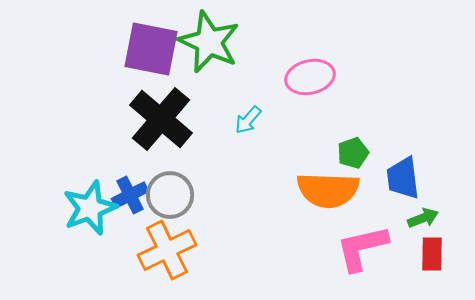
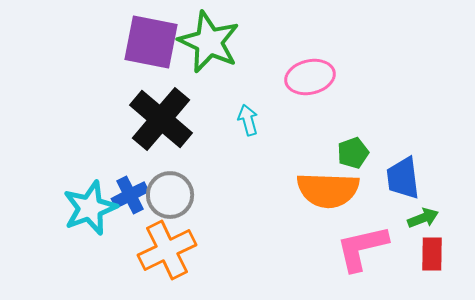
purple square: moved 7 px up
cyan arrow: rotated 124 degrees clockwise
